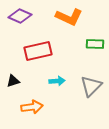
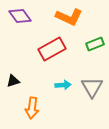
purple diamond: rotated 30 degrees clockwise
green rectangle: rotated 24 degrees counterclockwise
red rectangle: moved 14 px right, 2 px up; rotated 16 degrees counterclockwise
cyan arrow: moved 6 px right, 4 px down
gray triangle: moved 1 px right, 1 px down; rotated 15 degrees counterclockwise
orange arrow: moved 1 px down; rotated 105 degrees clockwise
